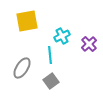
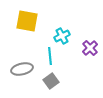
yellow square: rotated 20 degrees clockwise
purple cross: moved 1 px right, 4 px down
cyan line: moved 1 px down
gray ellipse: moved 1 px down; rotated 45 degrees clockwise
